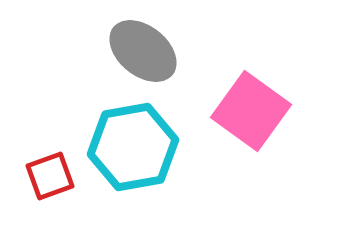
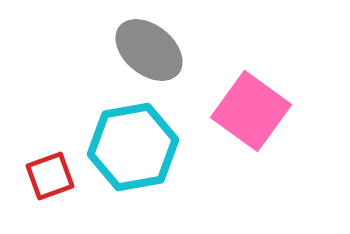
gray ellipse: moved 6 px right, 1 px up
